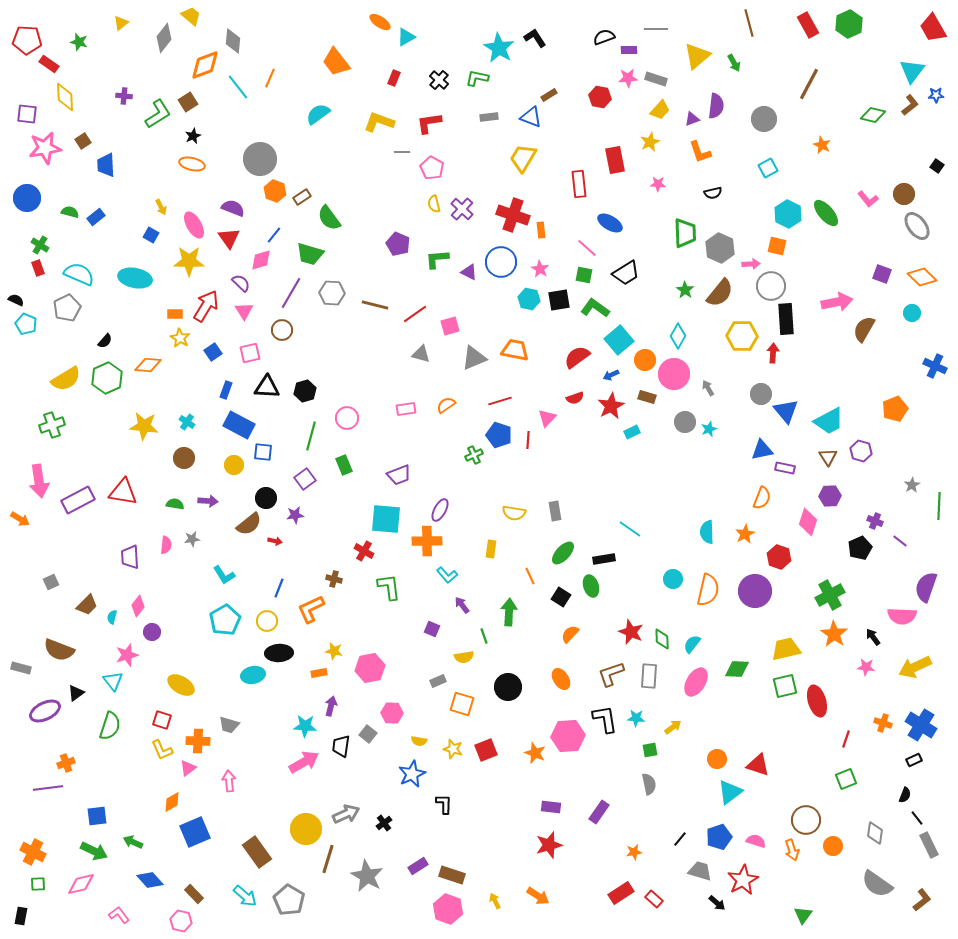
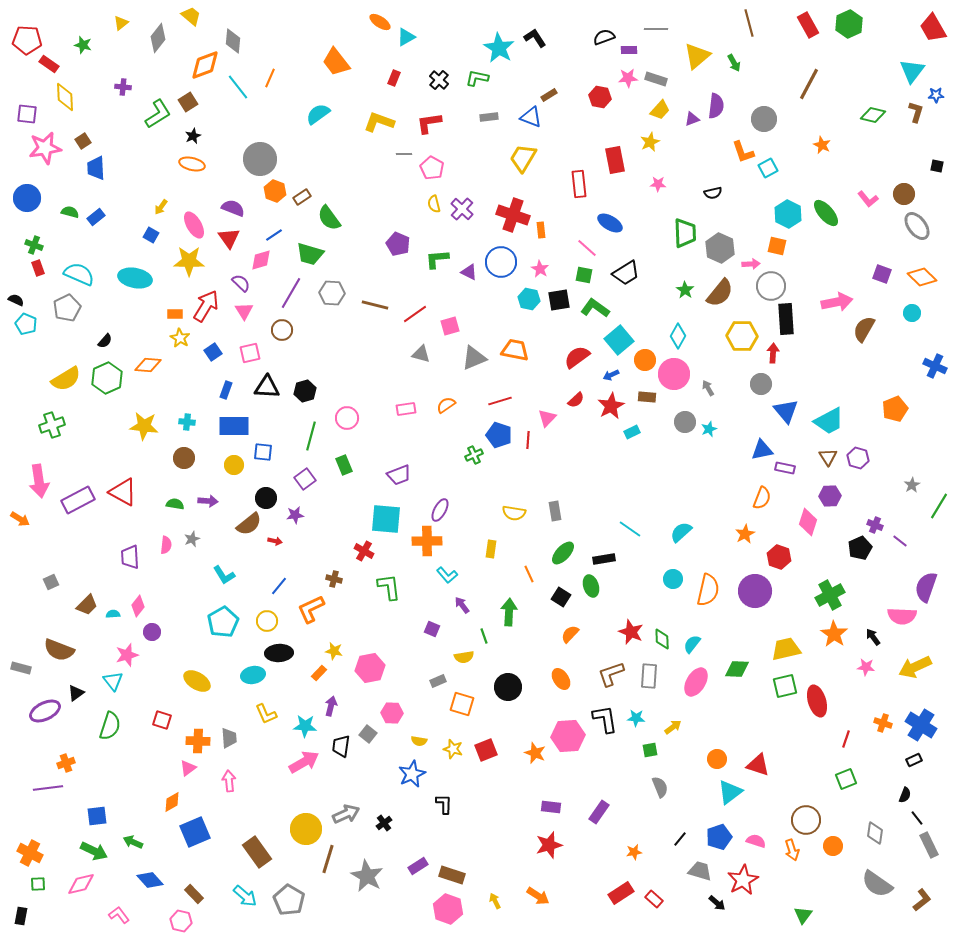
gray diamond at (164, 38): moved 6 px left
green star at (79, 42): moved 4 px right, 3 px down
purple cross at (124, 96): moved 1 px left, 9 px up
brown L-shape at (910, 105): moved 6 px right, 7 px down; rotated 35 degrees counterclockwise
gray line at (402, 152): moved 2 px right, 2 px down
orange L-shape at (700, 152): moved 43 px right
blue trapezoid at (106, 165): moved 10 px left, 3 px down
black square at (937, 166): rotated 24 degrees counterclockwise
yellow arrow at (161, 207): rotated 63 degrees clockwise
blue line at (274, 235): rotated 18 degrees clockwise
green cross at (40, 245): moved 6 px left; rotated 12 degrees counterclockwise
gray circle at (761, 394): moved 10 px up
brown rectangle at (647, 397): rotated 12 degrees counterclockwise
red semicircle at (575, 398): moved 1 px right, 2 px down; rotated 24 degrees counterclockwise
cyan cross at (187, 422): rotated 28 degrees counterclockwise
blue rectangle at (239, 425): moved 5 px left, 1 px down; rotated 28 degrees counterclockwise
purple hexagon at (861, 451): moved 3 px left, 7 px down
red triangle at (123, 492): rotated 20 degrees clockwise
green line at (939, 506): rotated 28 degrees clockwise
purple cross at (875, 521): moved 4 px down
cyan semicircle at (707, 532): moved 26 px left; rotated 50 degrees clockwise
gray star at (192, 539): rotated 14 degrees counterclockwise
orange line at (530, 576): moved 1 px left, 2 px up
blue line at (279, 588): moved 2 px up; rotated 18 degrees clockwise
cyan semicircle at (112, 617): moved 1 px right, 3 px up; rotated 72 degrees clockwise
cyan pentagon at (225, 620): moved 2 px left, 2 px down
orange rectangle at (319, 673): rotated 35 degrees counterclockwise
yellow ellipse at (181, 685): moved 16 px right, 4 px up
gray trapezoid at (229, 725): moved 13 px down; rotated 110 degrees counterclockwise
yellow L-shape at (162, 750): moved 104 px right, 36 px up
gray semicircle at (649, 784): moved 11 px right, 3 px down; rotated 10 degrees counterclockwise
orange cross at (33, 852): moved 3 px left, 1 px down
